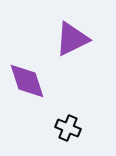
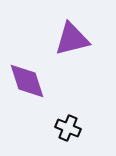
purple triangle: rotated 12 degrees clockwise
